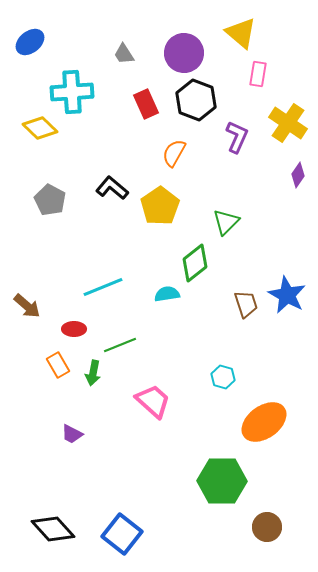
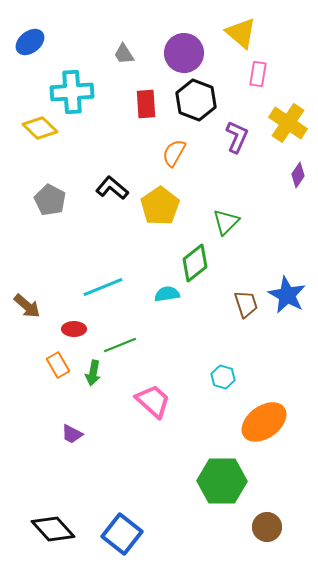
red rectangle: rotated 20 degrees clockwise
